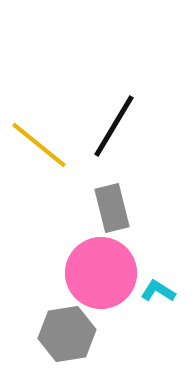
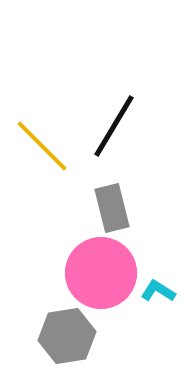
yellow line: moved 3 px right, 1 px down; rotated 6 degrees clockwise
gray hexagon: moved 2 px down
